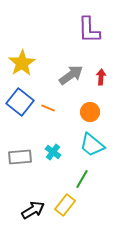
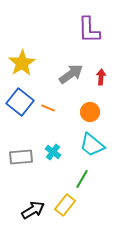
gray arrow: moved 1 px up
gray rectangle: moved 1 px right
